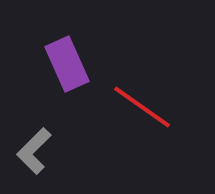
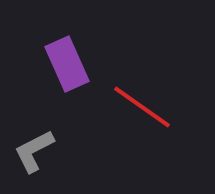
gray L-shape: rotated 18 degrees clockwise
